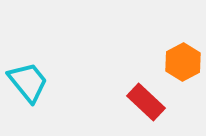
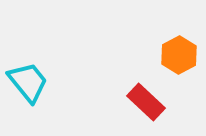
orange hexagon: moved 4 px left, 7 px up
